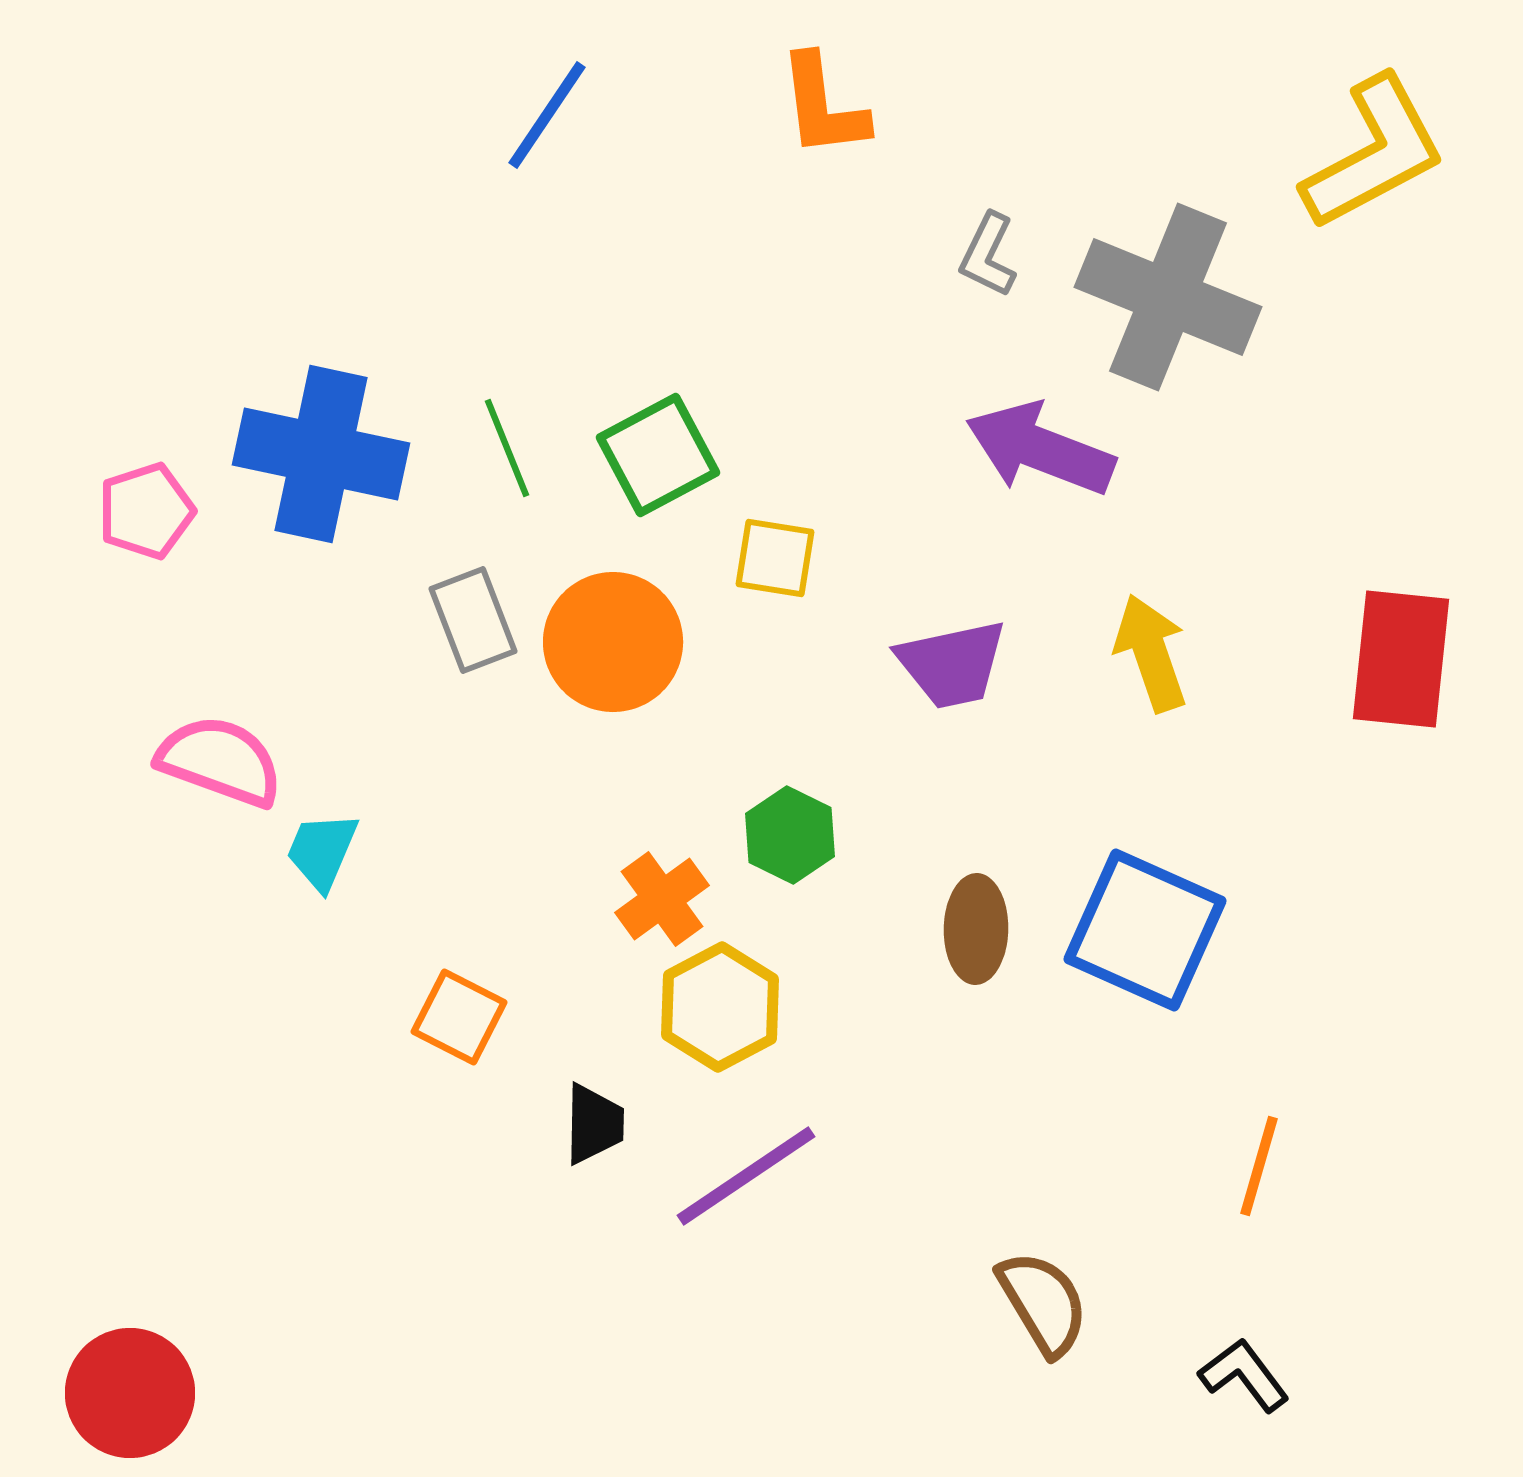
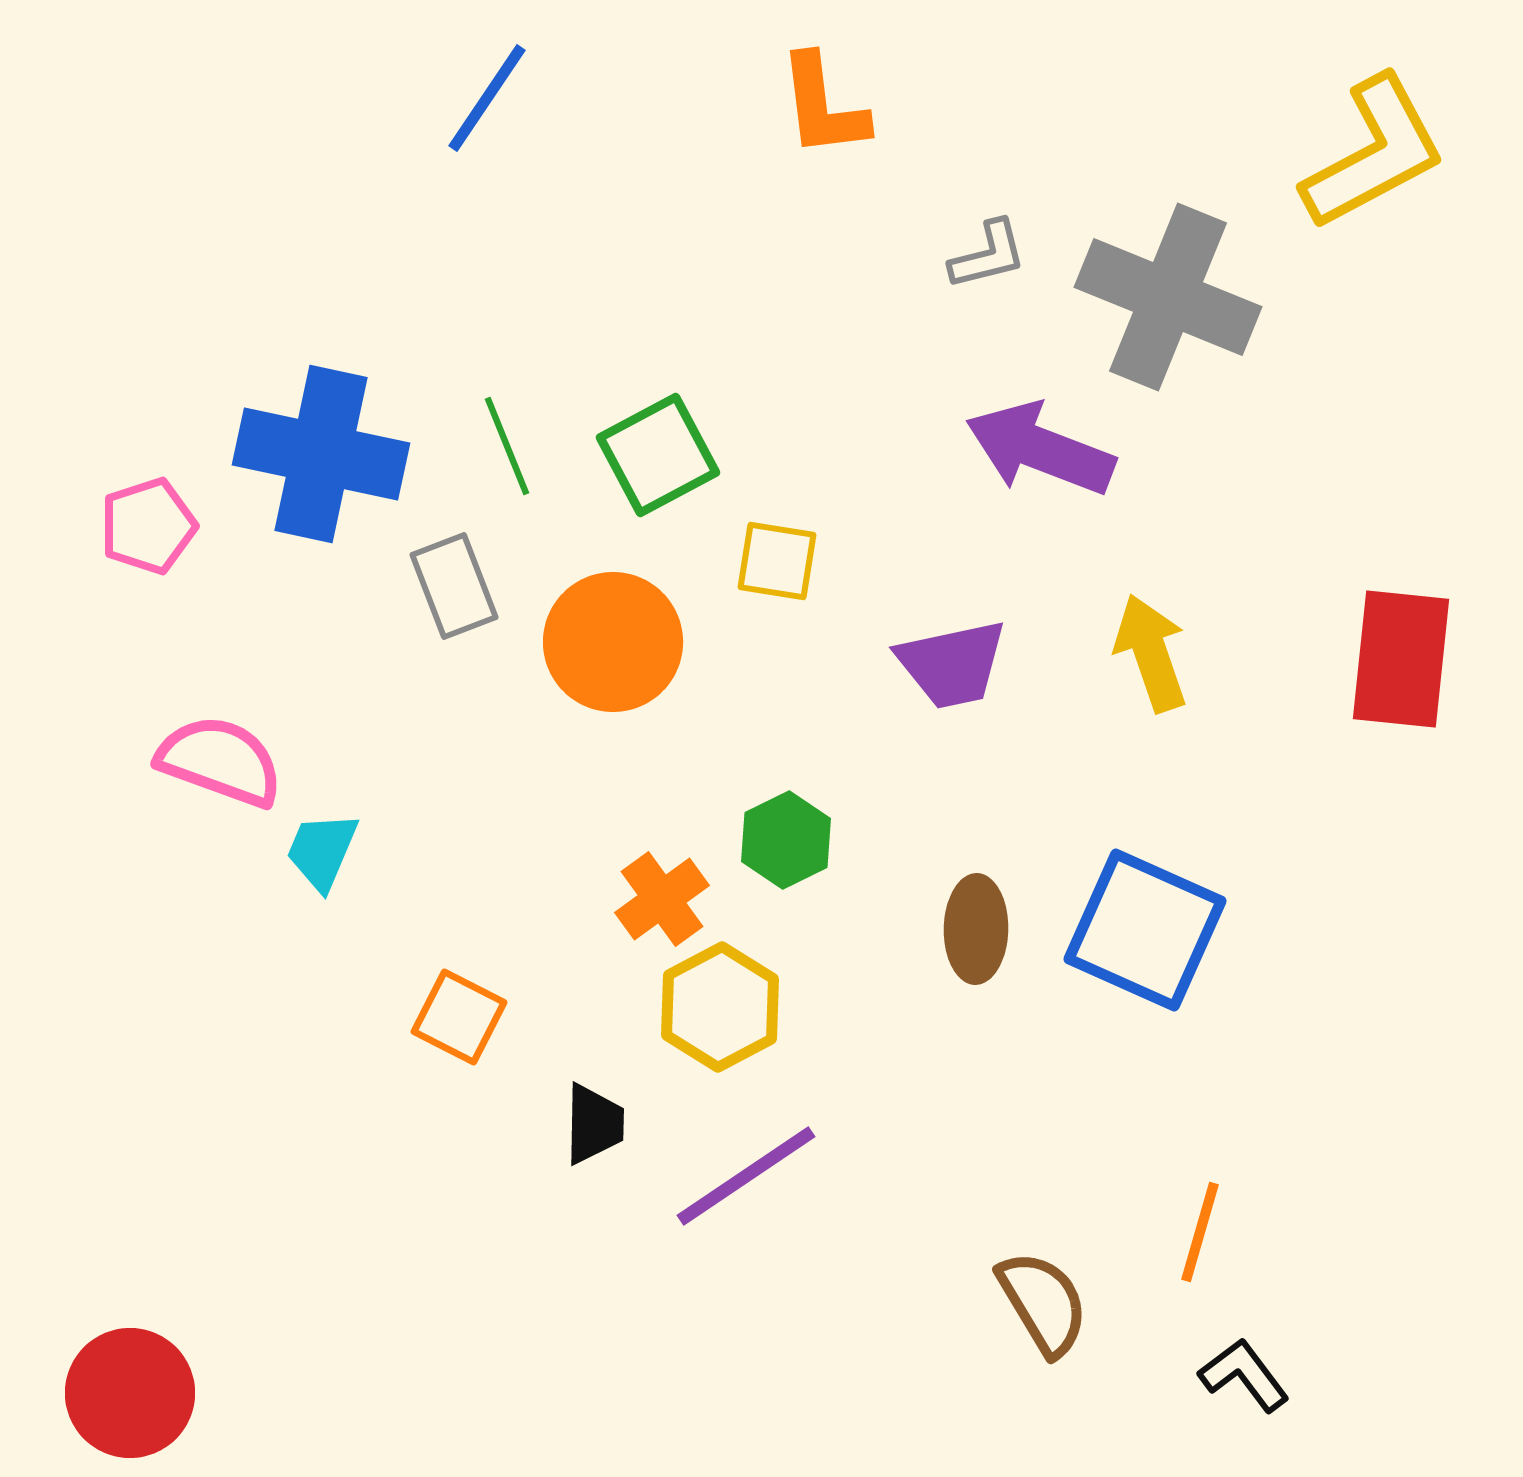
blue line: moved 60 px left, 17 px up
gray L-shape: rotated 130 degrees counterclockwise
green line: moved 2 px up
pink pentagon: moved 2 px right, 15 px down
yellow square: moved 2 px right, 3 px down
gray rectangle: moved 19 px left, 34 px up
green hexagon: moved 4 px left, 5 px down; rotated 8 degrees clockwise
orange line: moved 59 px left, 66 px down
